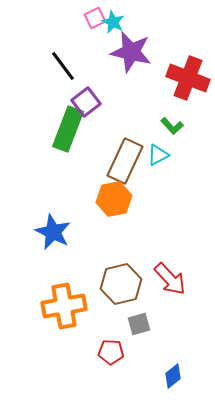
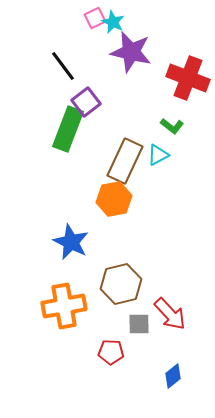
green L-shape: rotated 10 degrees counterclockwise
blue star: moved 18 px right, 10 px down
red arrow: moved 35 px down
gray square: rotated 15 degrees clockwise
